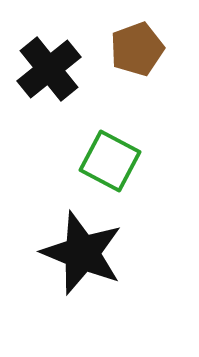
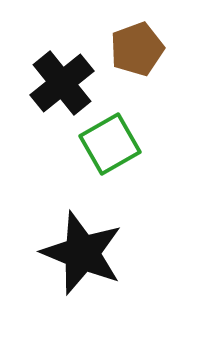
black cross: moved 13 px right, 14 px down
green square: moved 17 px up; rotated 32 degrees clockwise
